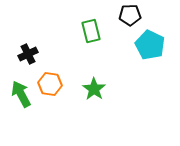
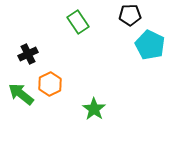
green rectangle: moved 13 px left, 9 px up; rotated 20 degrees counterclockwise
orange hexagon: rotated 25 degrees clockwise
green star: moved 20 px down
green arrow: rotated 24 degrees counterclockwise
